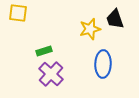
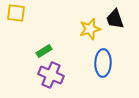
yellow square: moved 2 px left
green rectangle: rotated 14 degrees counterclockwise
blue ellipse: moved 1 px up
purple cross: moved 1 px down; rotated 20 degrees counterclockwise
